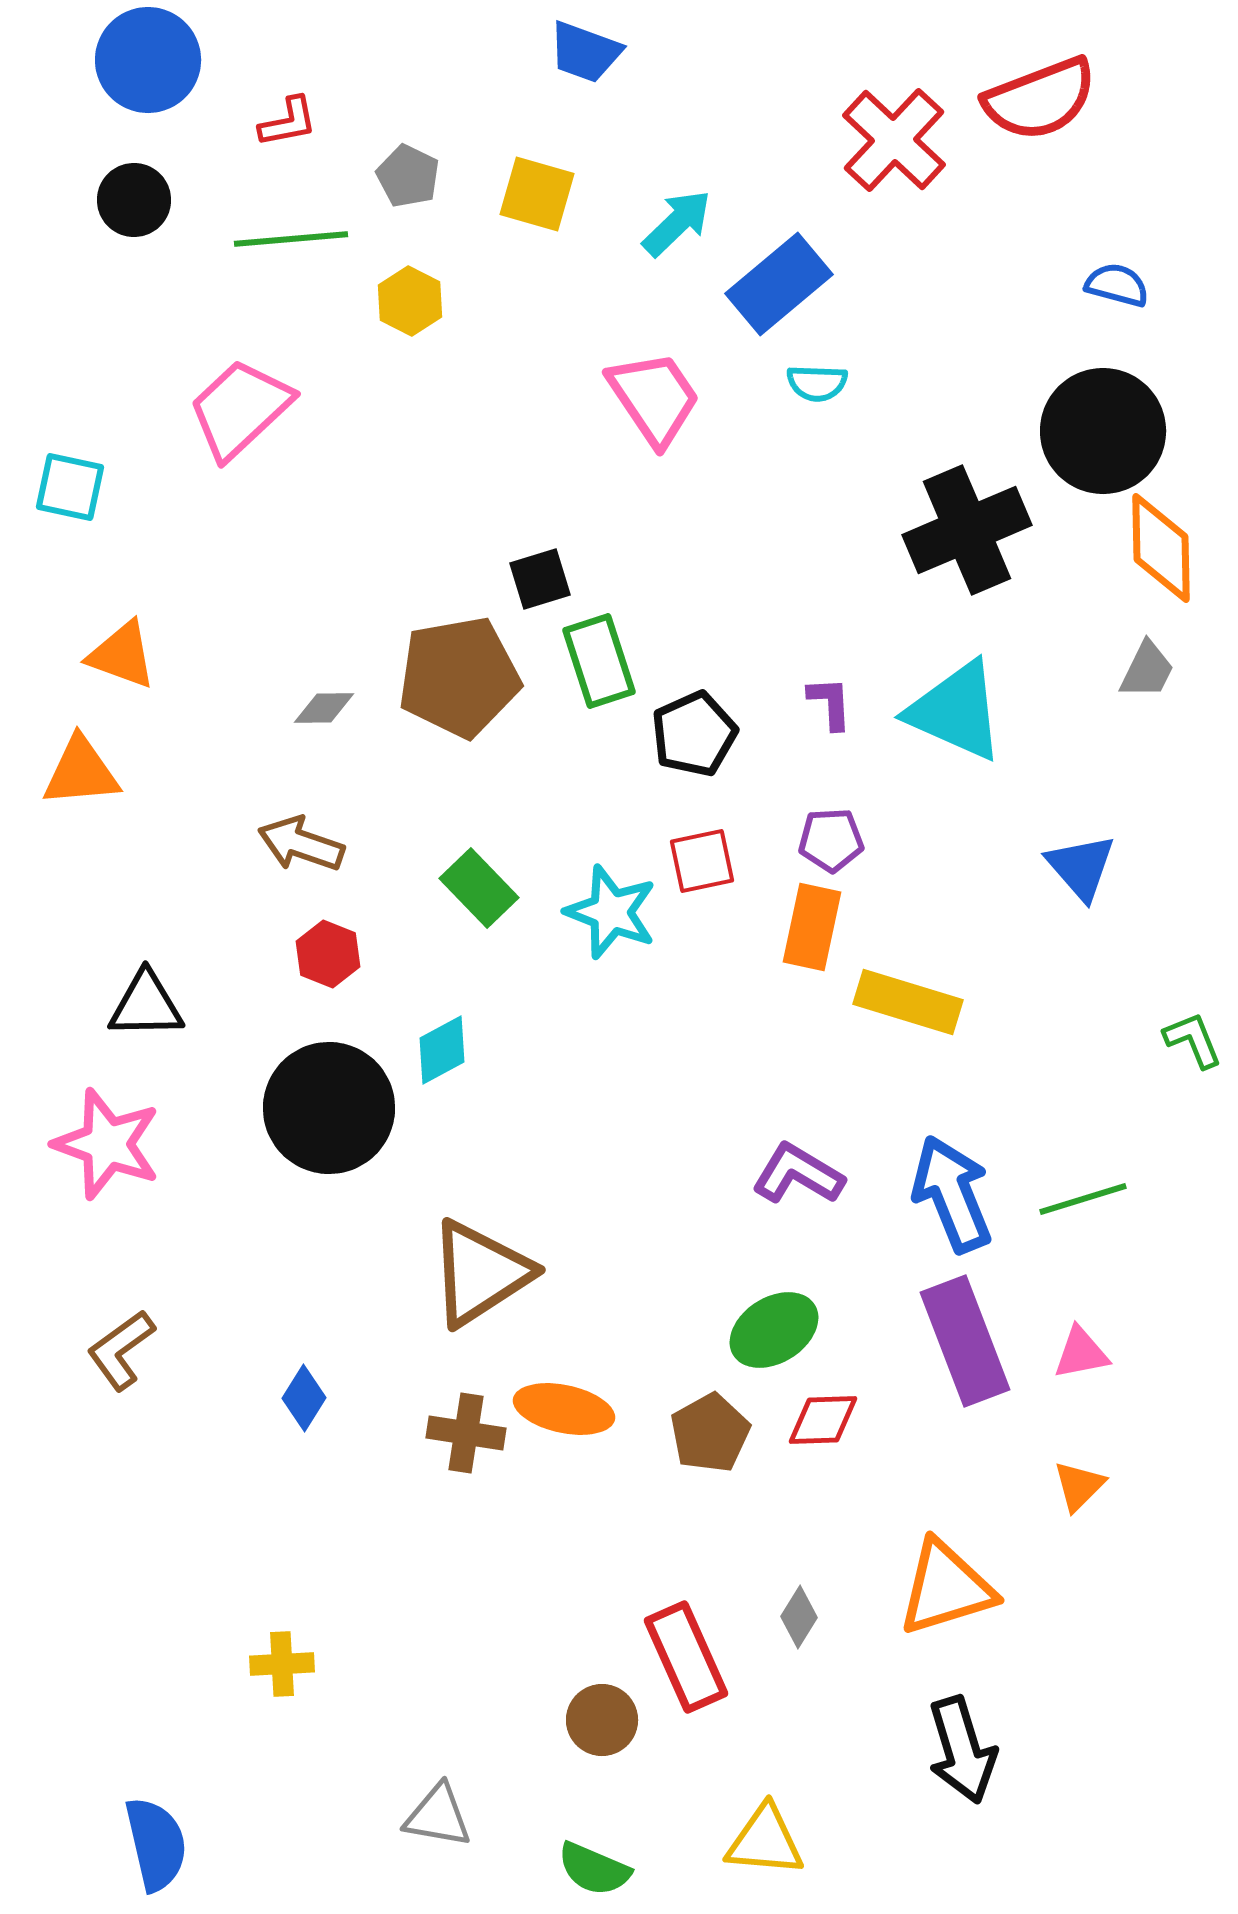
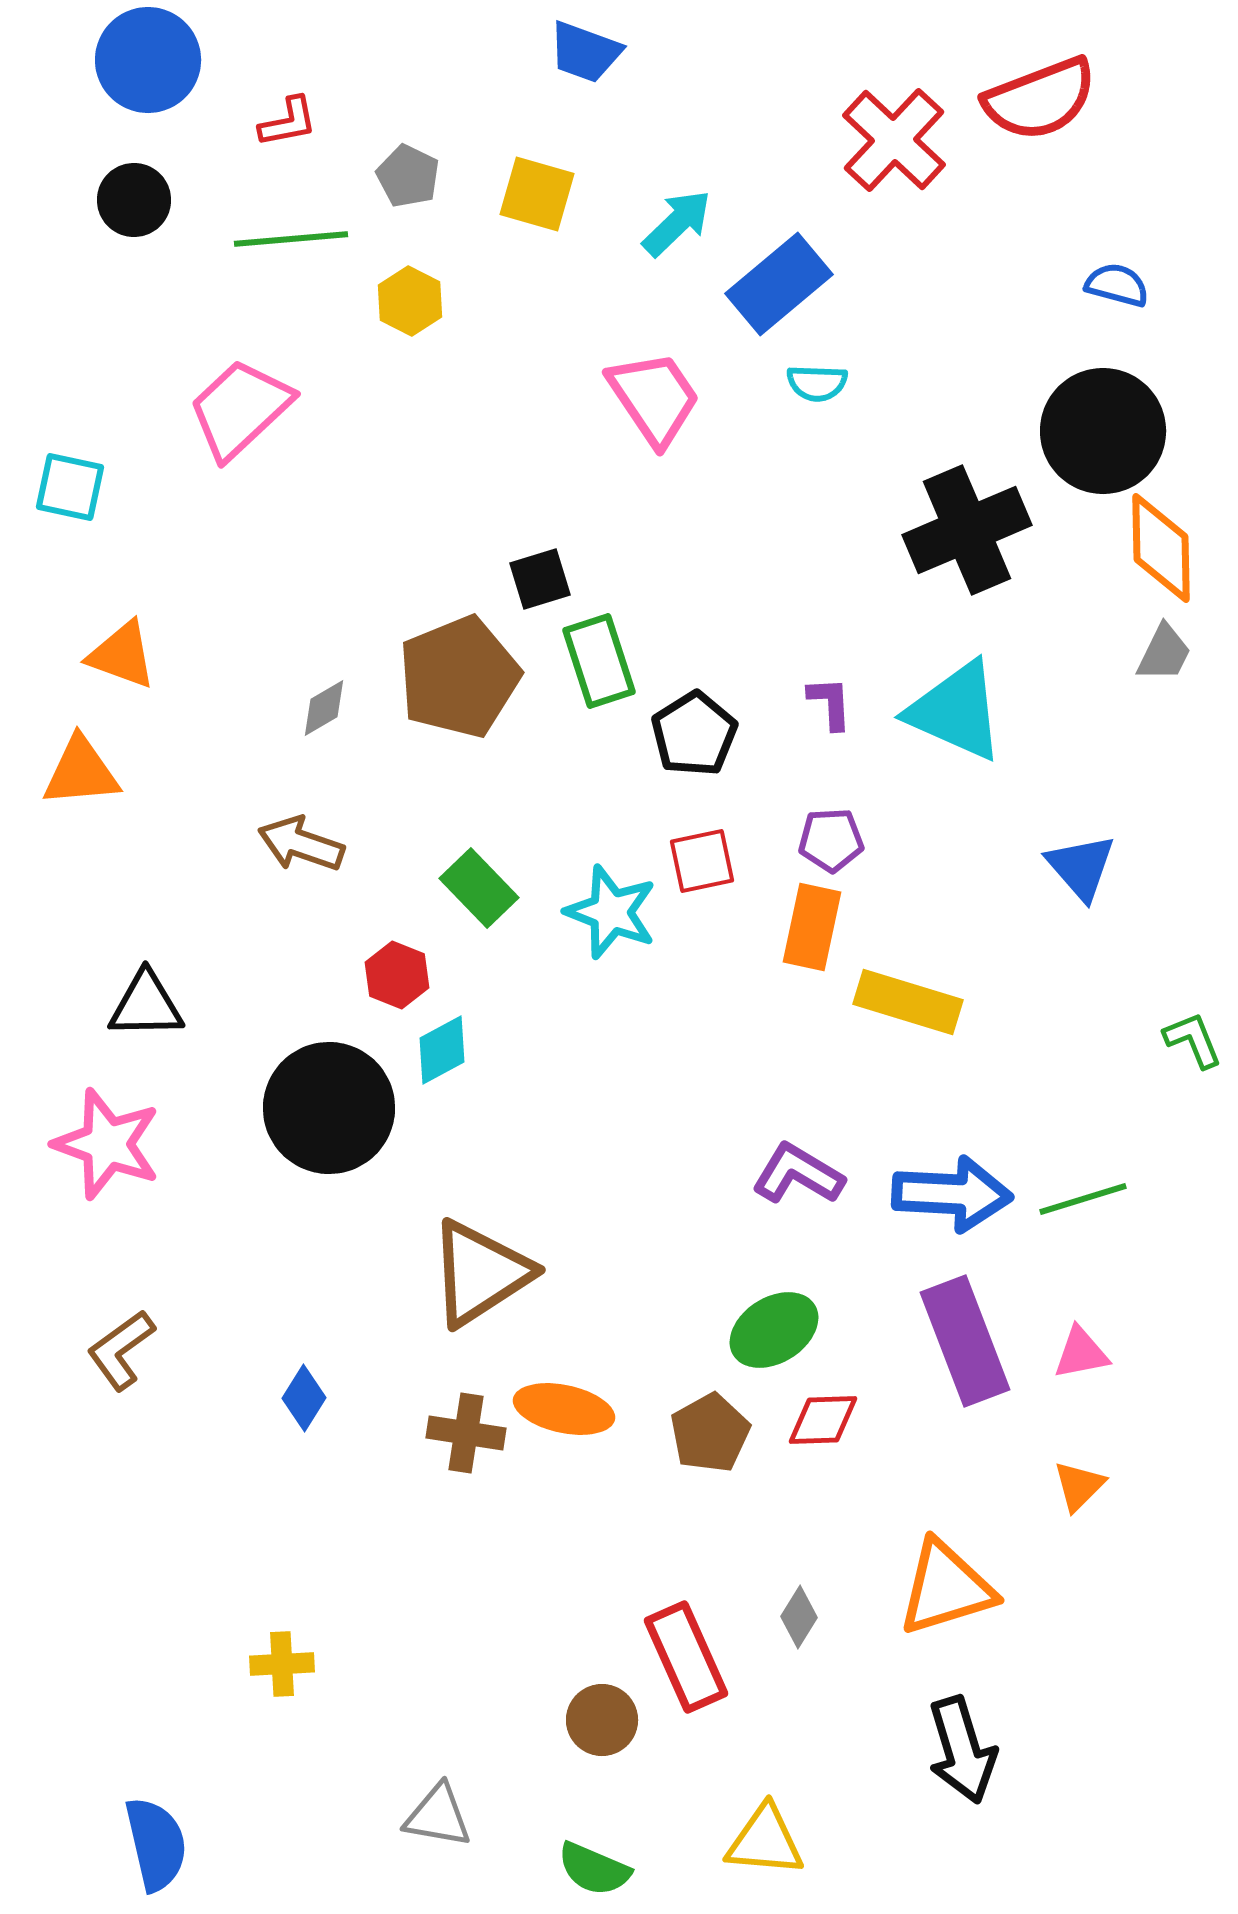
gray trapezoid at (1147, 670): moved 17 px right, 17 px up
brown pentagon at (459, 677): rotated 12 degrees counterclockwise
gray diamond at (324, 708): rotated 30 degrees counterclockwise
black pentagon at (694, 734): rotated 8 degrees counterclockwise
red hexagon at (328, 954): moved 69 px right, 21 px down
blue arrow at (952, 1194): rotated 115 degrees clockwise
